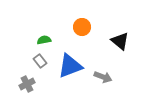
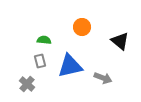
green semicircle: rotated 16 degrees clockwise
gray rectangle: rotated 24 degrees clockwise
blue triangle: rotated 8 degrees clockwise
gray arrow: moved 1 px down
gray cross: rotated 21 degrees counterclockwise
